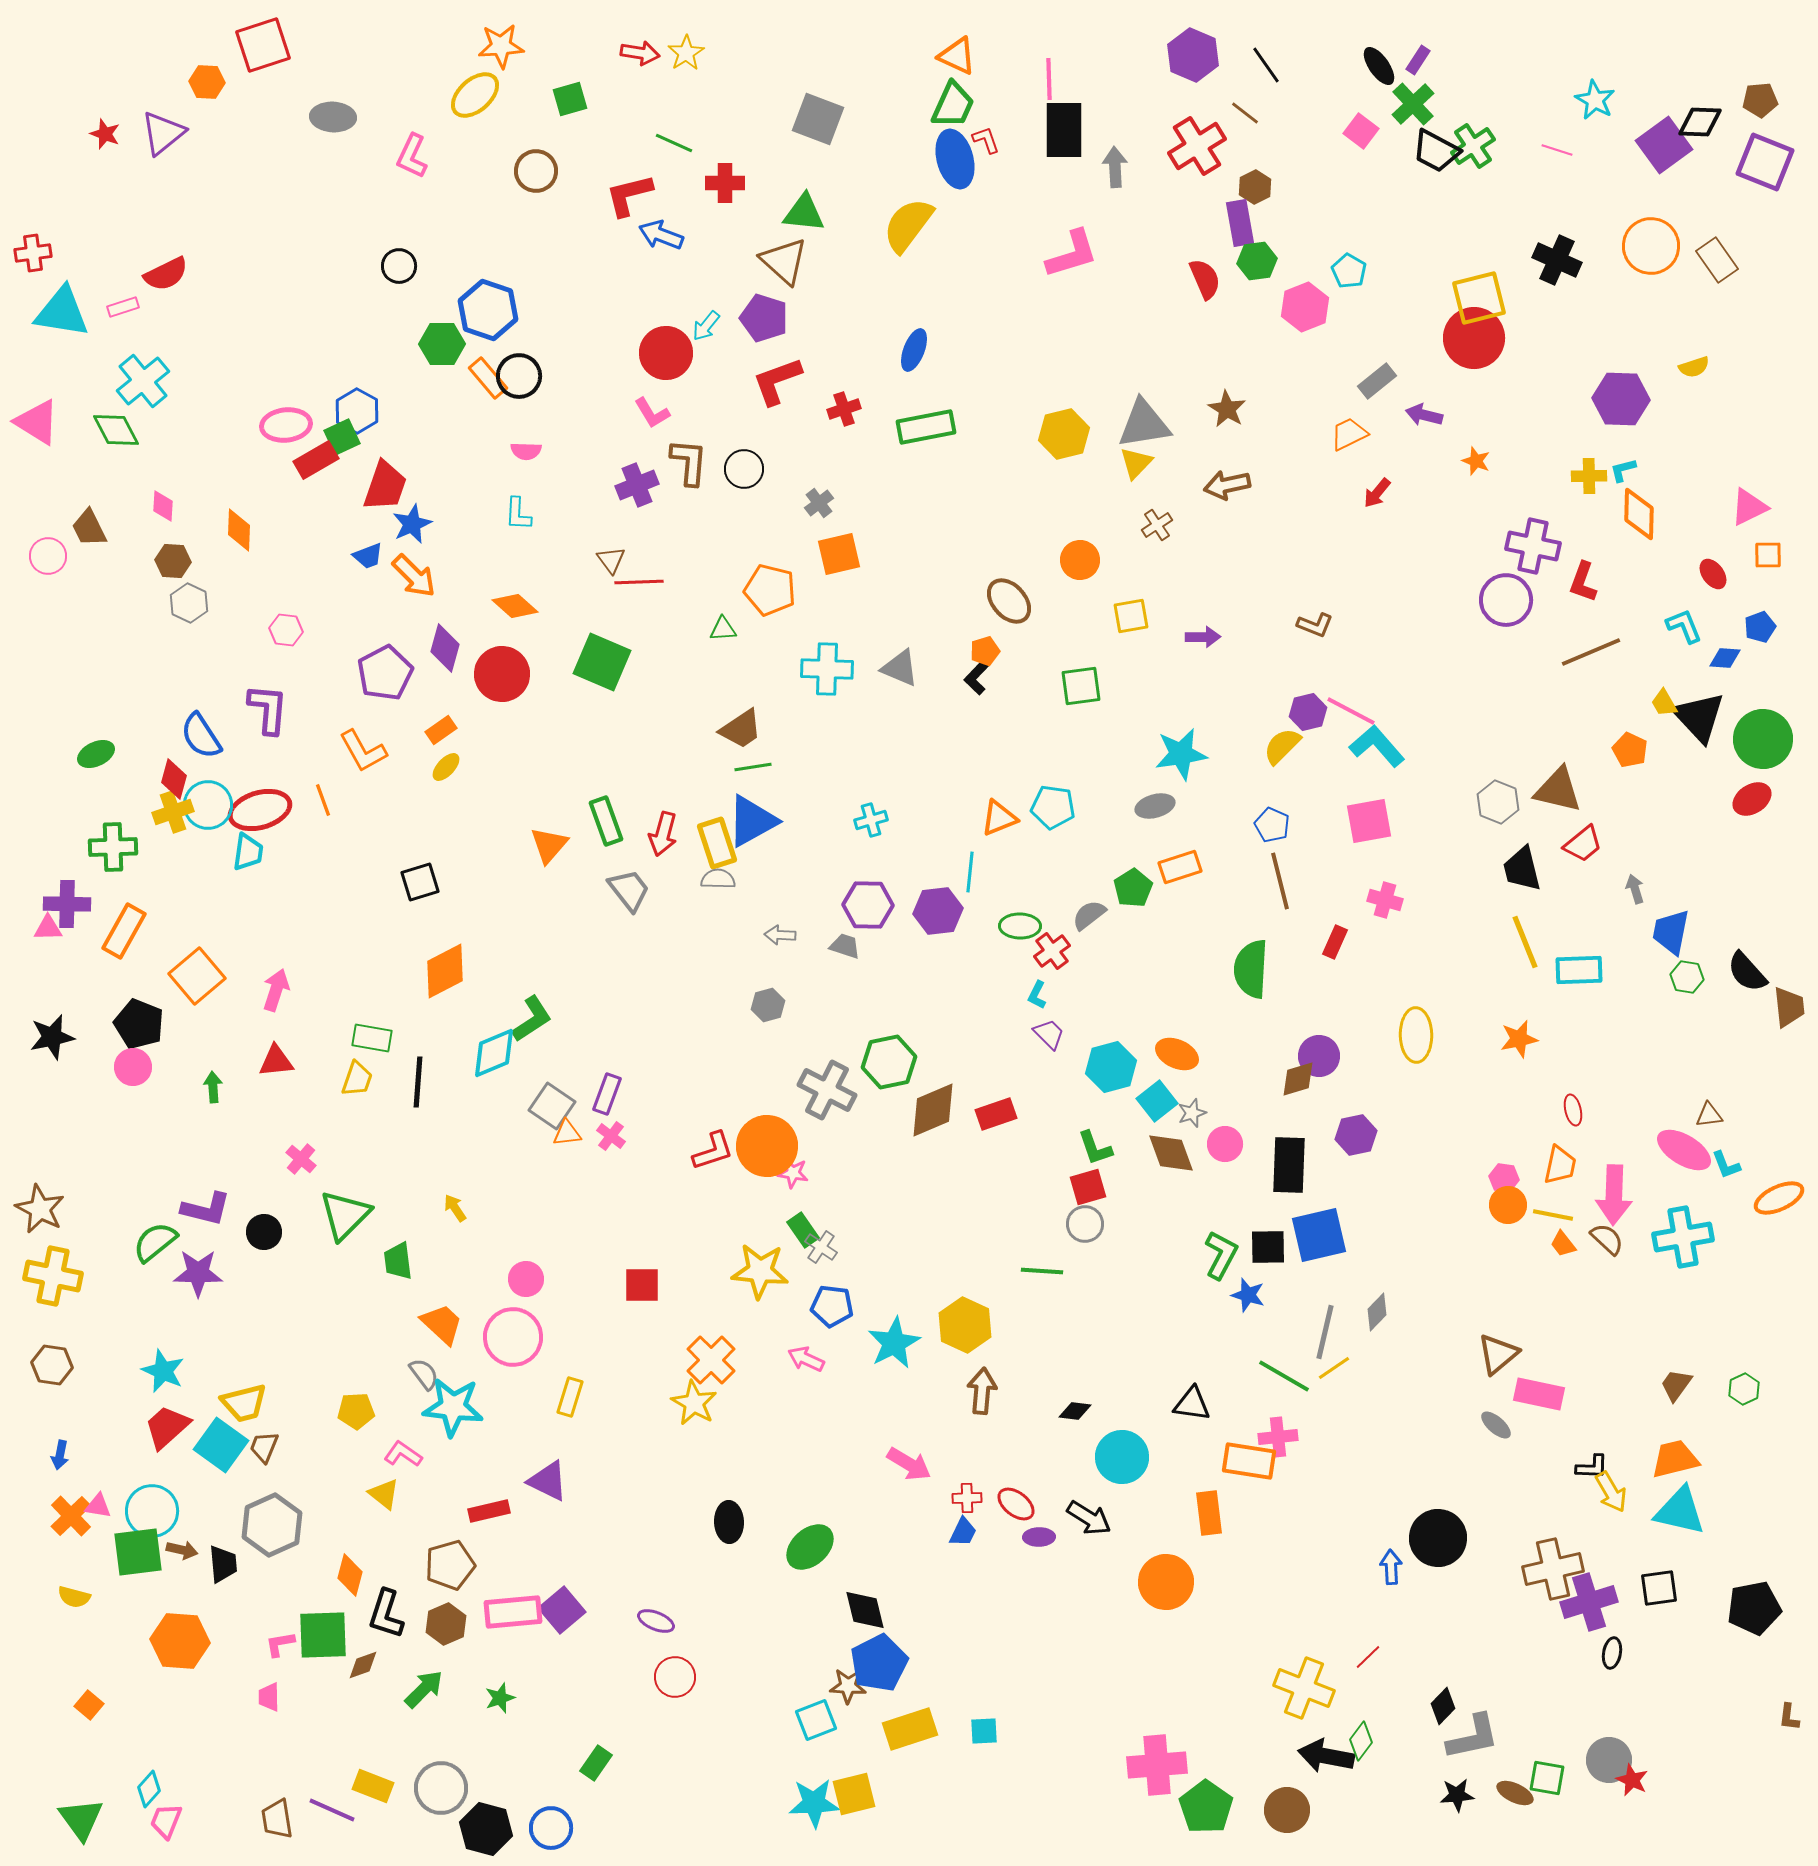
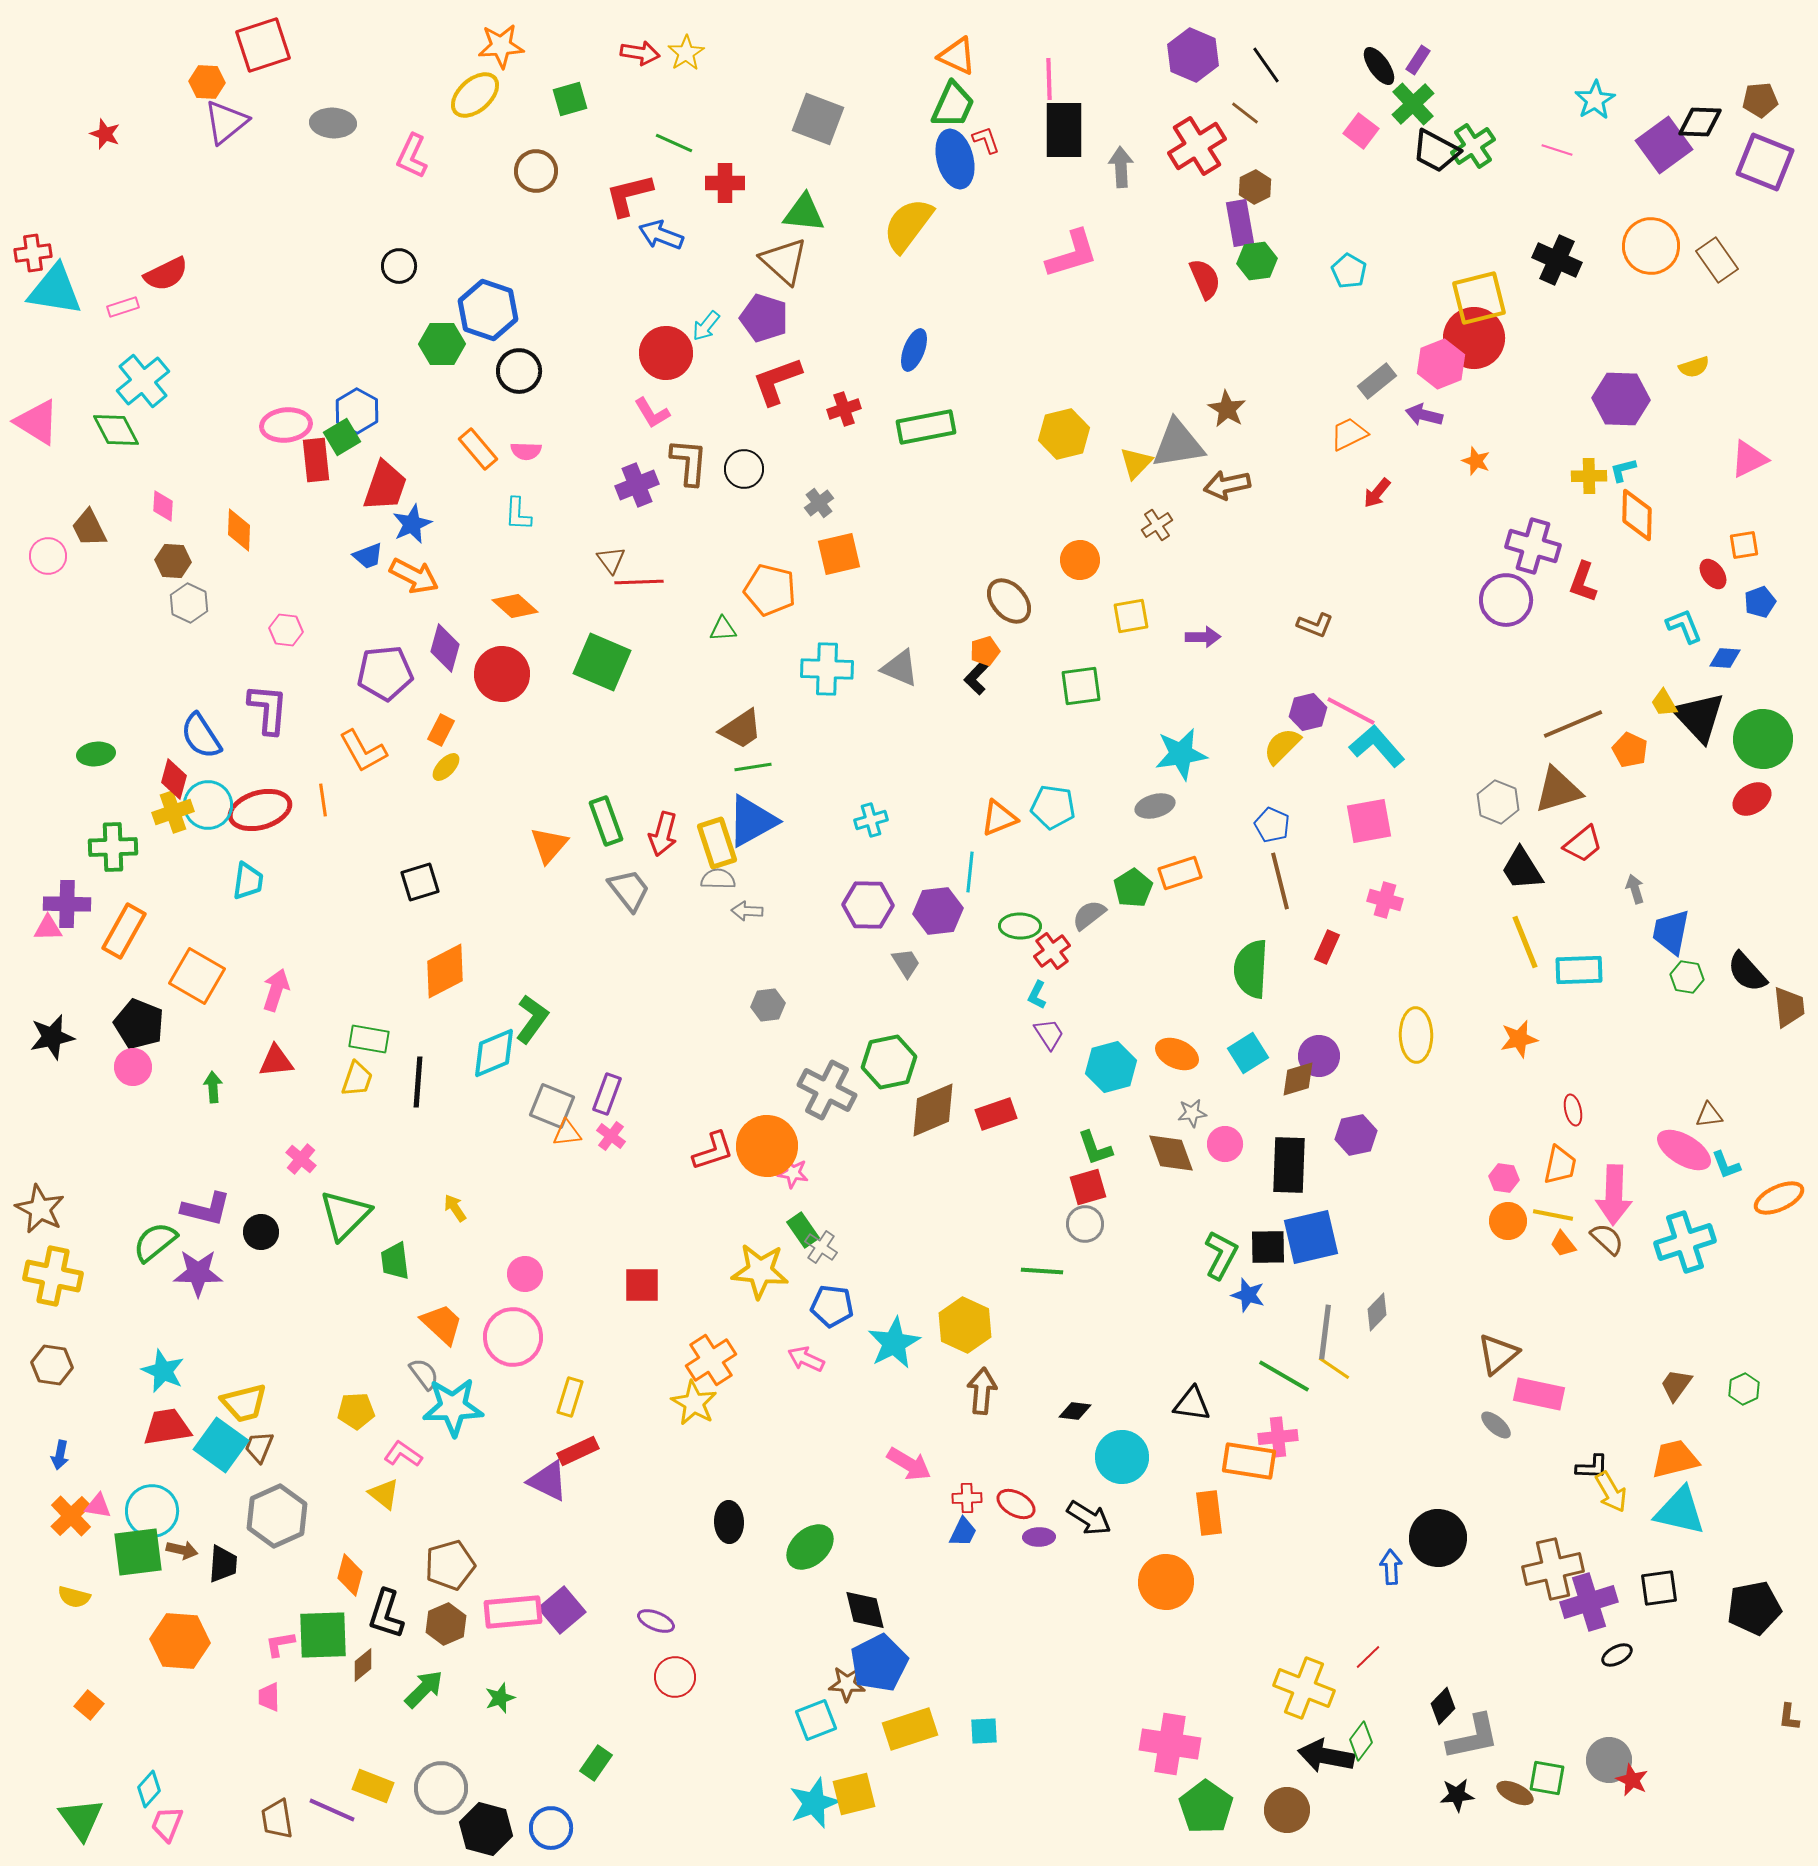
cyan star at (1595, 100): rotated 12 degrees clockwise
gray ellipse at (333, 117): moved 6 px down
purple triangle at (163, 133): moved 63 px right, 11 px up
gray arrow at (1115, 167): moved 6 px right
pink hexagon at (1305, 307): moved 136 px right, 57 px down
cyan triangle at (62, 312): moved 7 px left, 22 px up
black circle at (519, 376): moved 5 px up
orange rectangle at (488, 378): moved 10 px left, 71 px down
gray triangle at (1144, 424): moved 34 px right, 20 px down
green square at (342, 437): rotated 6 degrees counterclockwise
red rectangle at (316, 460): rotated 66 degrees counterclockwise
pink triangle at (1749, 507): moved 48 px up
orange diamond at (1639, 514): moved 2 px left, 1 px down
purple cross at (1533, 546): rotated 4 degrees clockwise
orange square at (1768, 555): moved 24 px left, 10 px up; rotated 8 degrees counterclockwise
orange arrow at (414, 576): rotated 18 degrees counterclockwise
blue pentagon at (1760, 627): moved 25 px up
brown line at (1591, 652): moved 18 px left, 72 px down
purple pentagon at (385, 673): rotated 22 degrees clockwise
orange rectangle at (441, 730): rotated 28 degrees counterclockwise
green ellipse at (96, 754): rotated 18 degrees clockwise
brown triangle at (1558, 790): rotated 30 degrees counterclockwise
orange line at (323, 800): rotated 12 degrees clockwise
cyan trapezoid at (248, 852): moved 29 px down
orange rectangle at (1180, 867): moved 6 px down
black trapezoid at (1522, 869): rotated 18 degrees counterclockwise
gray arrow at (780, 935): moved 33 px left, 24 px up
red rectangle at (1335, 942): moved 8 px left, 5 px down
gray trapezoid at (845, 946): moved 61 px right, 17 px down; rotated 40 degrees clockwise
orange square at (197, 976): rotated 20 degrees counterclockwise
gray hexagon at (768, 1005): rotated 8 degrees clockwise
green L-shape at (532, 1019): rotated 21 degrees counterclockwise
purple trapezoid at (1049, 1034): rotated 12 degrees clockwise
green rectangle at (372, 1038): moved 3 px left, 1 px down
cyan square at (1157, 1101): moved 91 px right, 48 px up; rotated 6 degrees clockwise
gray square at (552, 1106): rotated 12 degrees counterclockwise
gray star at (1192, 1113): rotated 12 degrees clockwise
orange circle at (1508, 1205): moved 16 px down
black circle at (264, 1232): moved 3 px left
blue square at (1319, 1235): moved 8 px left, 2 px down
cyan cross at (1683, 1237): moved 2 px right, 5 px down; rotated 8 degrees counterclockwise
green trapezoid at (398, 1261): moved 3 px left
pink circle at (526, 1279): moved 1 px left, 5 px up
gray line at (1325, 1332): rotated 6 degrees counterclockwise
orange cross at (711, 1360): rotated 12 degrees clockwise
yellow line at (1334, 1368): rotated 68 degrees clockwise
cyan star at (453, 1407): rotated 8 degrees counterclockwise
red trapezoid at (167, 1427): rotated 33 degrees clockwise
brown trapezoid at (264, 1447): moved 5 px left
red ellipse at (1016, 1504): rotated 9 degrees counterclockwise
red rectangle at (489, 1511): moved 89 px right, 60 px up; rotated 12 degrees counterclockwise
gray hexagon at (272, 1525): moved 5 px right, 9 px up
black trapezoid at (223, 1564): rotated 9 degrees clockwise
black ellipse at (1612, 1653): moved 5 px right, 2 px down; rotated 52 degrees clockwise
brown diamond at (363, 1665): rotated 20 degrees counterclockwise
brown star at (848, 1686): moved 1 px left, 2 px up
pink cross at (1157, 1765): moved 13 px right, 21 px up; rotated 14 degrees clockwise
cyan star at (814, 1803): rotated 18 degrees counterclockwise
pink trapezoid at (166, 1821): moved 1 px right, 3 px down
